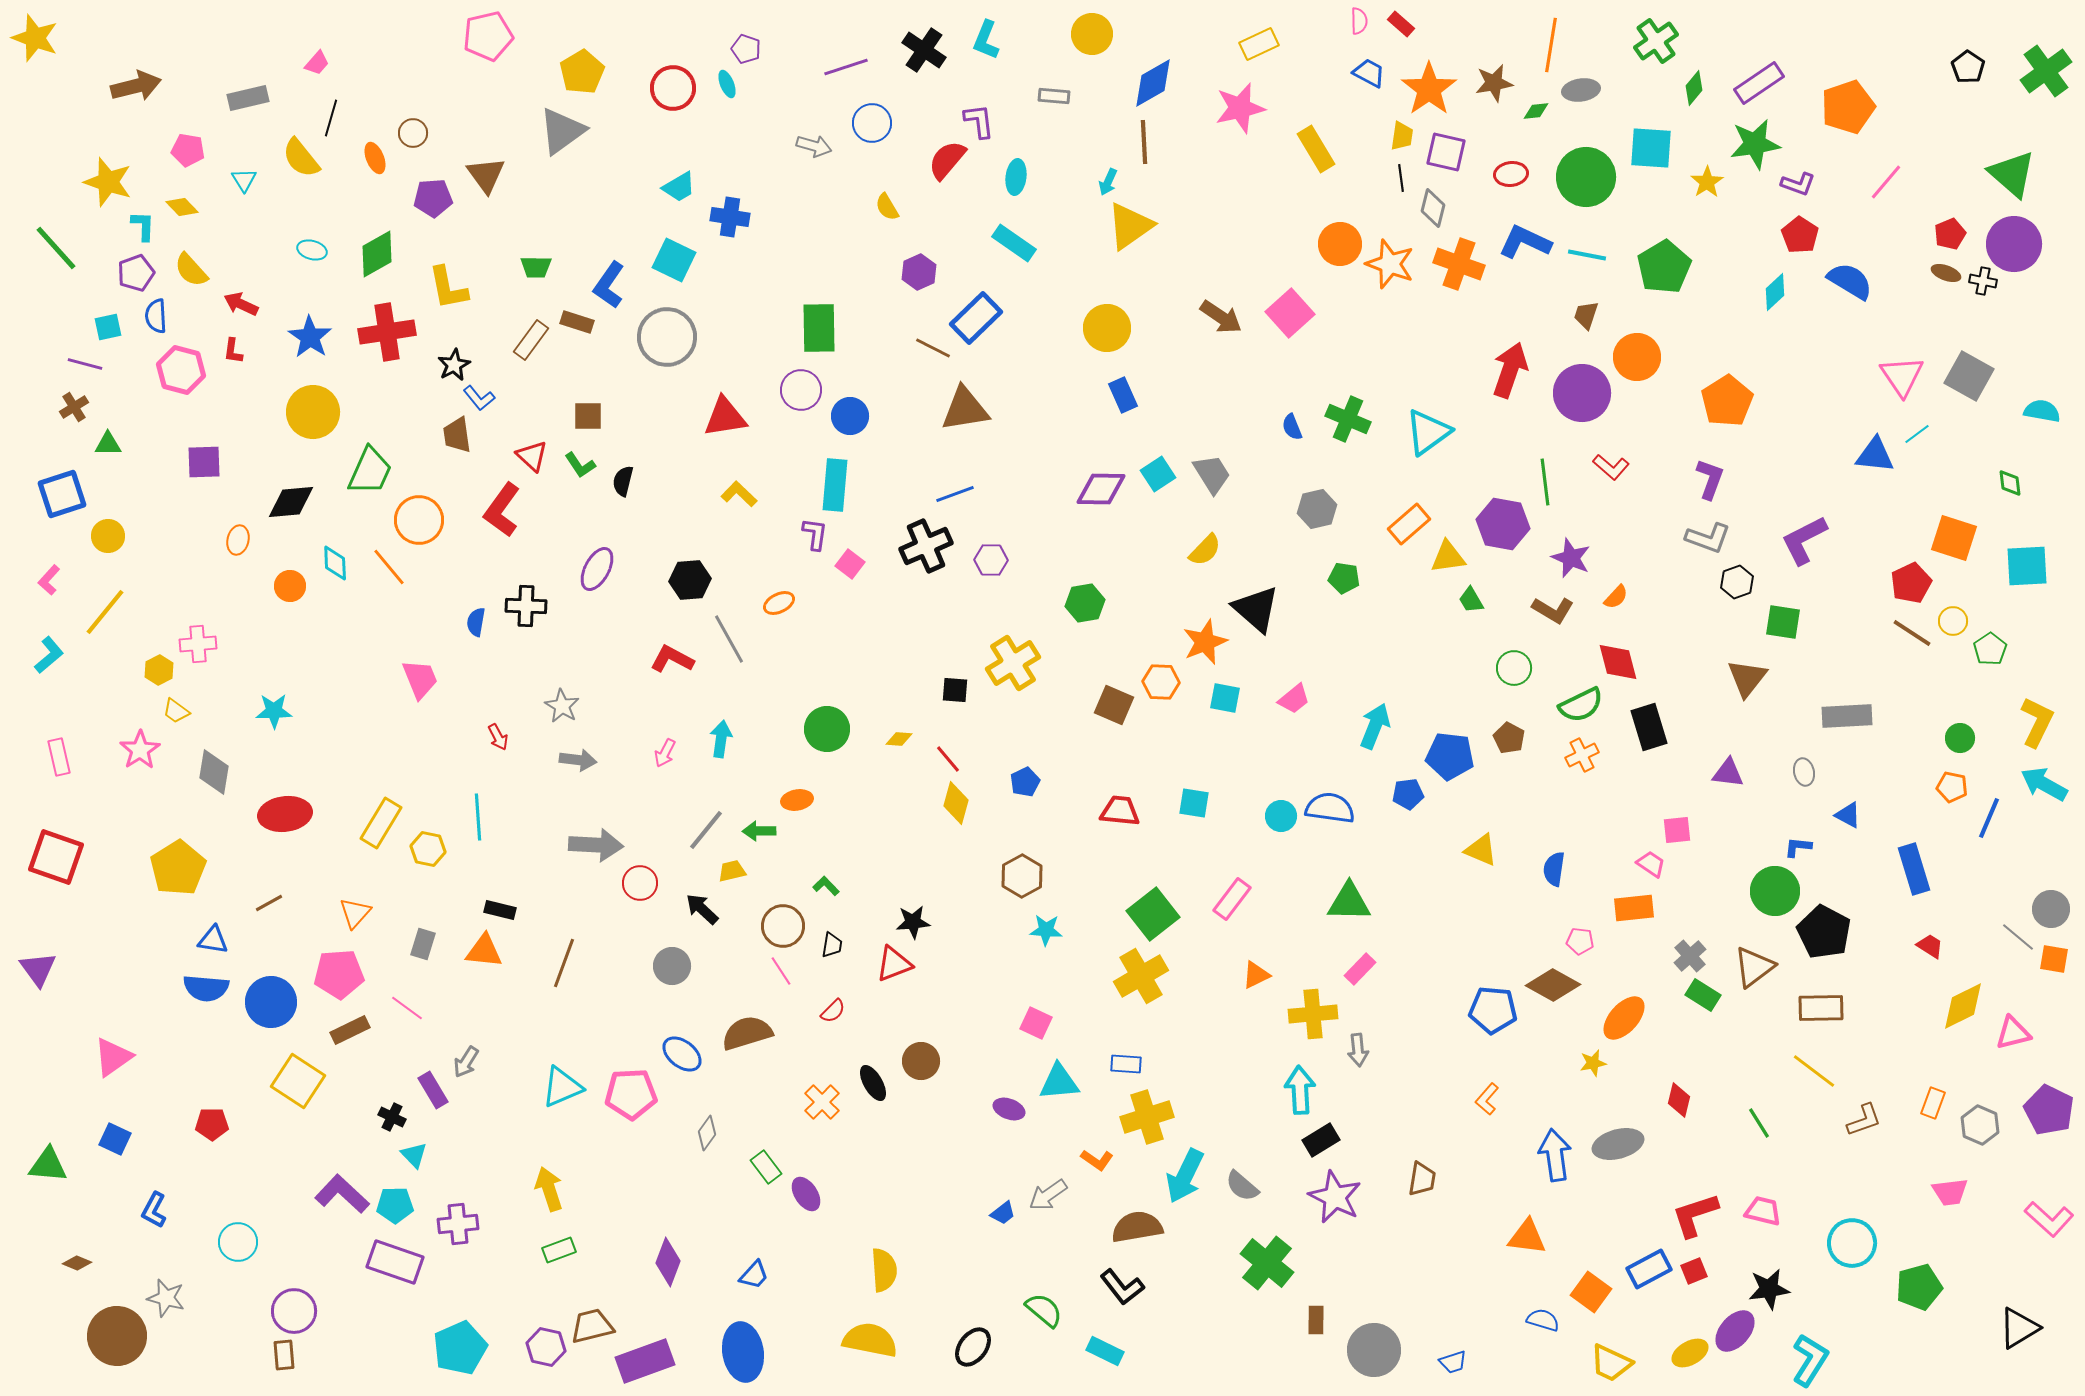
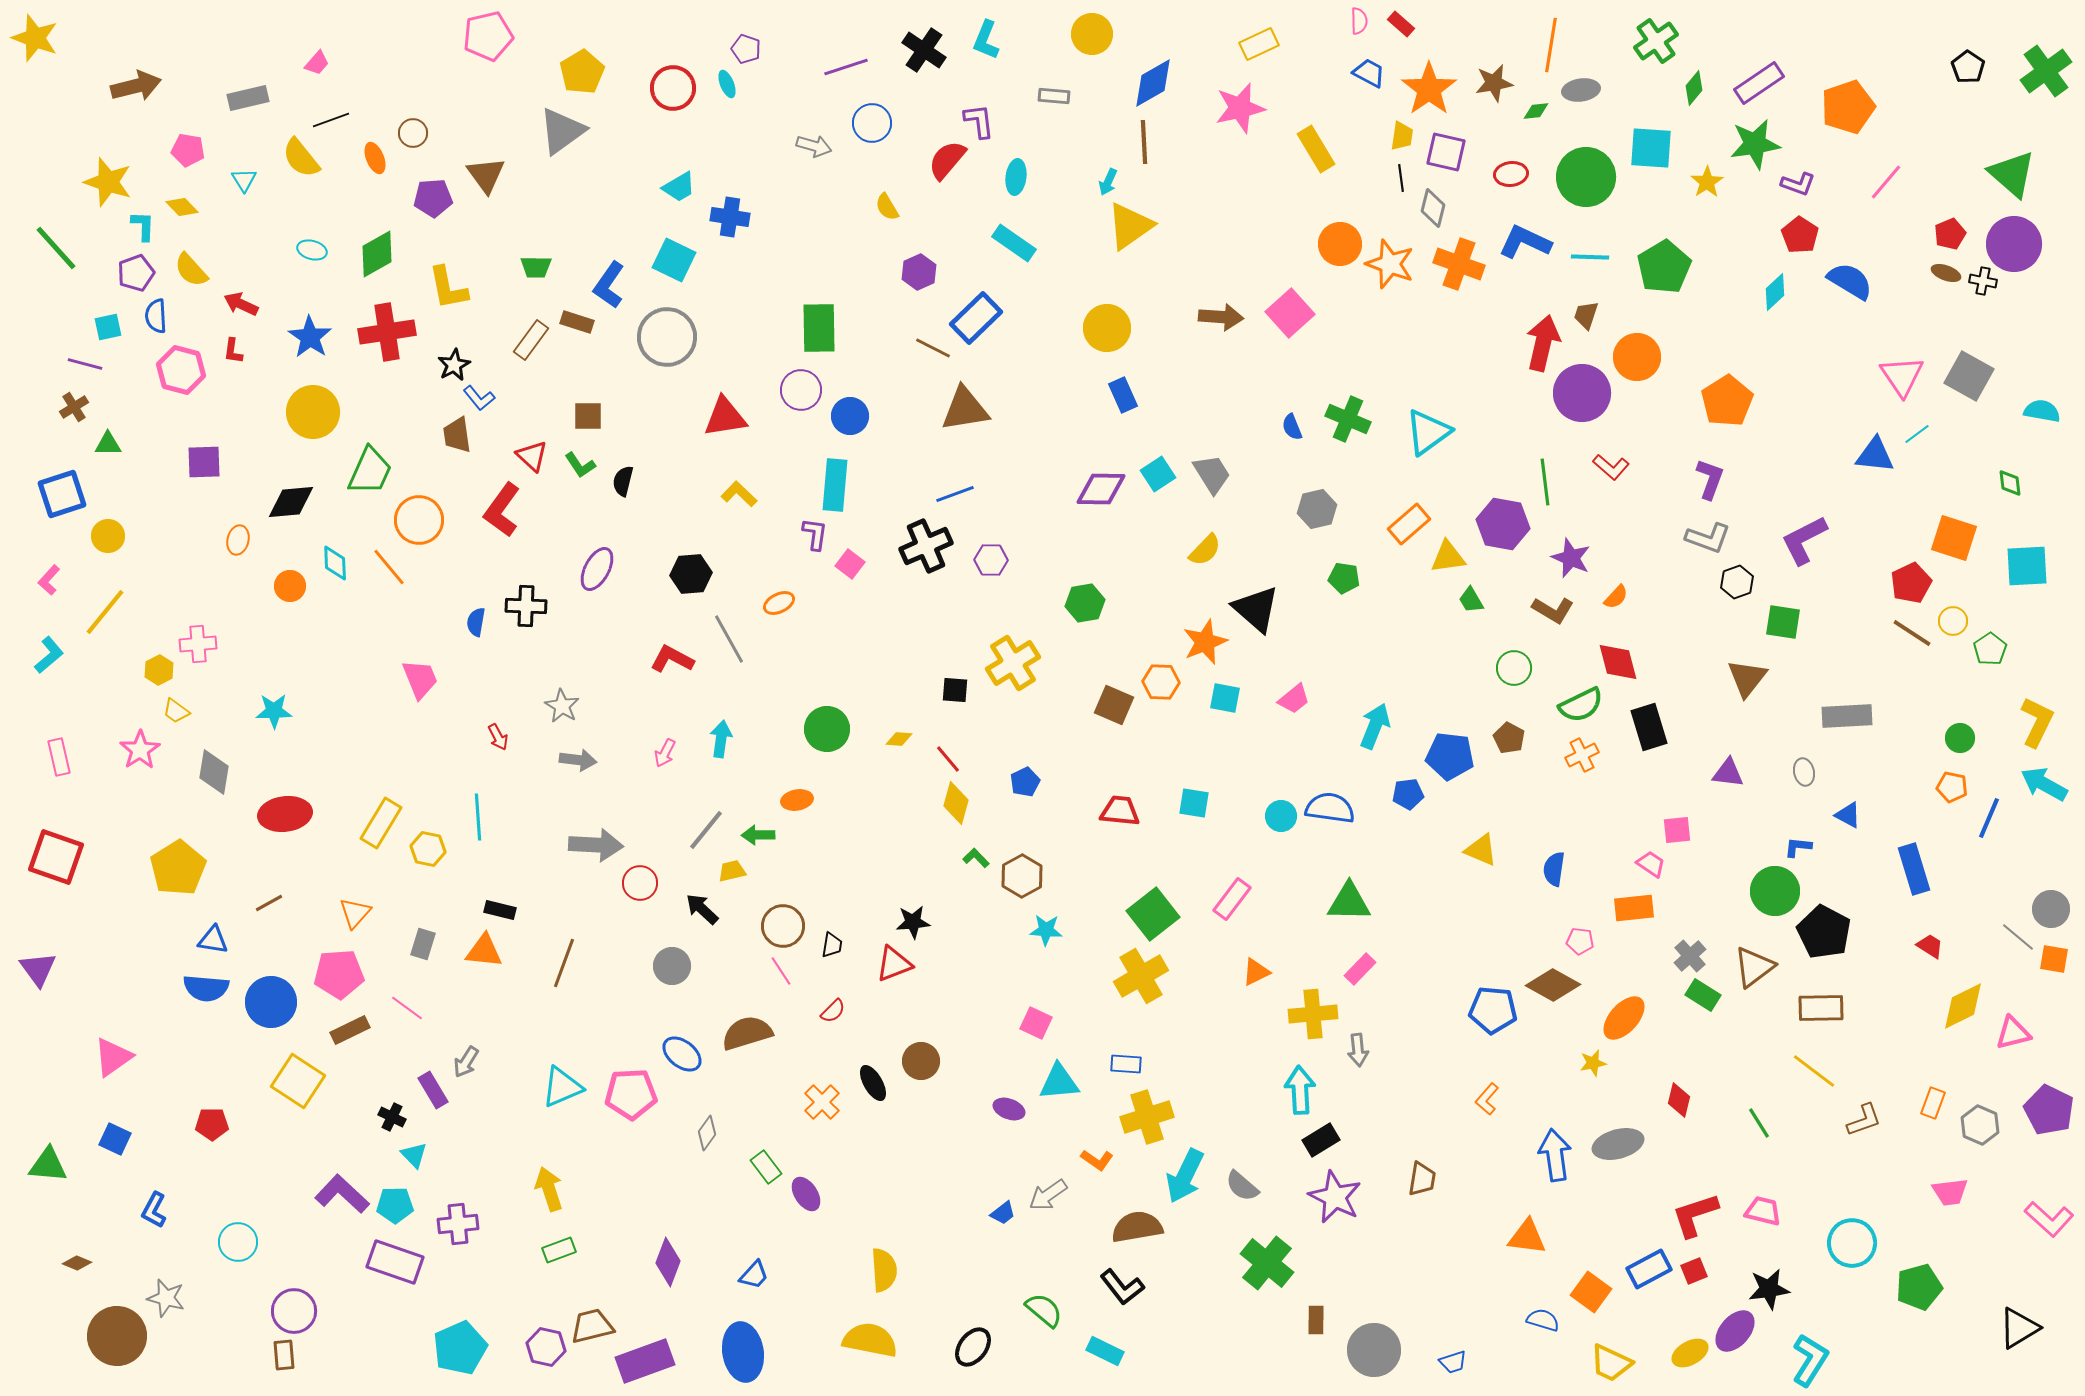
black line at (331, 118): moved 2 px down; rotated 54 degrees clockwise
cyan line at (1587, 255): moved 3 px right, 2 px down; rotated 9 degrees counterclockwise
brown arrow at (1221, 317): rotated 30 degrees counterclockwise
red arrow at (1510, 370): moved 33 px right, 27 px up; rotated 6 degrees counterclockwise
black hexagon at (690, 580): moved 1 px right, 6 px up
green arrow at (759, 831): moved 1 px left, 4 px down
green L-shape at (826, 886): moved 150 px right, 28 px up
orange triangle at (1256, 975): moved 3 px up
